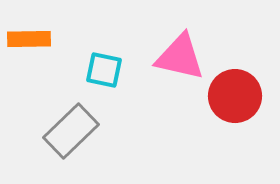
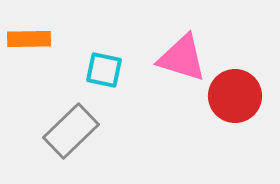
pink triangle: moved 2 px right, 1 px down; rotated 4 degrees clockwise
